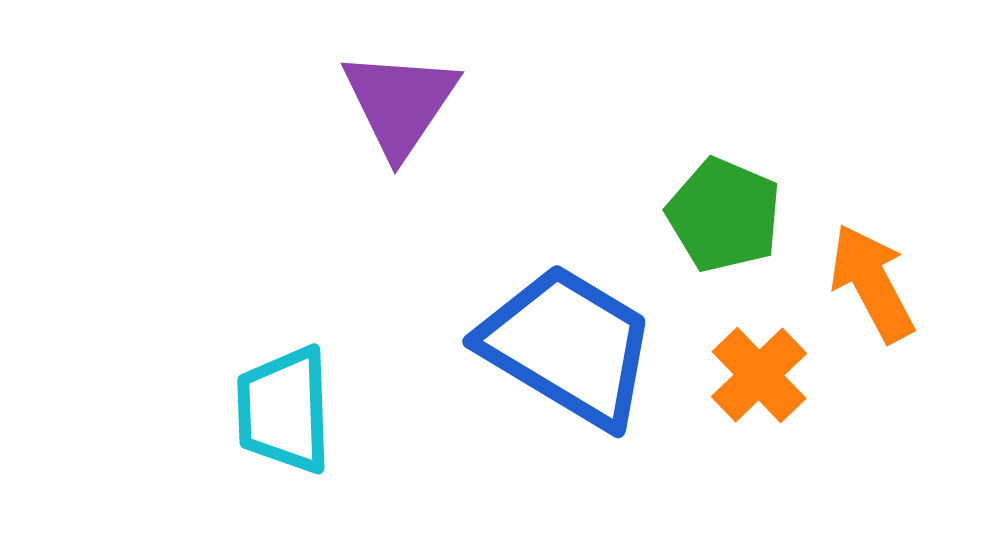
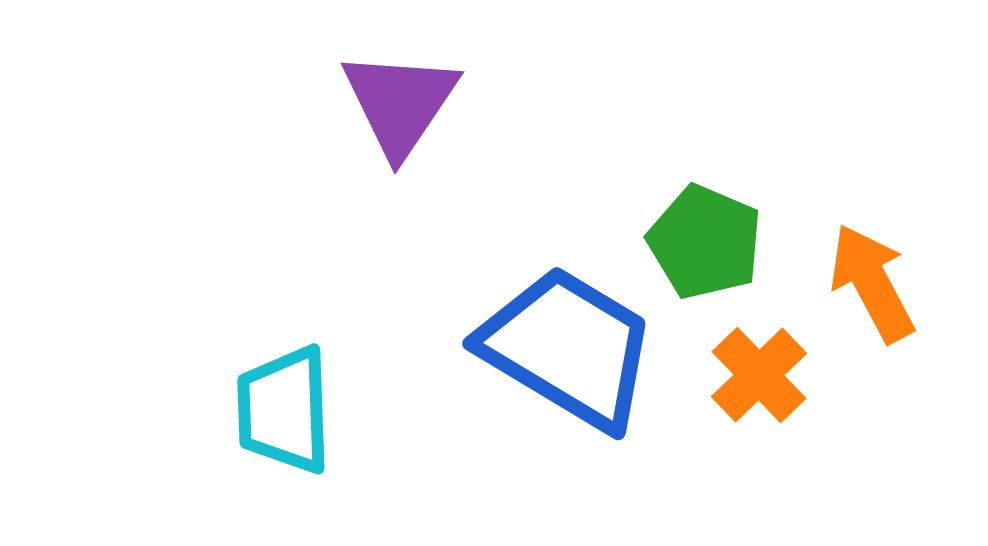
green pentagon: moved 19 px left, 27 px down
blue trapezoid: moved 2 px down
